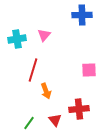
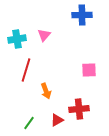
red line: moved 7 px left
red triangle: moved 2 px right; rotated 40 degrees clockwise
